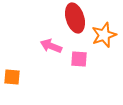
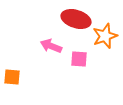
red ellipse: moved 1 px right, 1 px down; rotated 56 degrees counterclockwise
orange star: moved 1 px right, 1 px down
